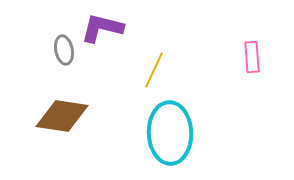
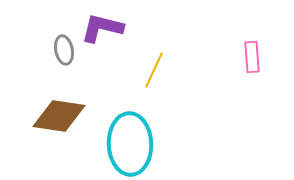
brown diamond: moved 3 px left
cyan ellipse: moved 40 px left, 11 px down
